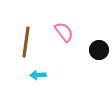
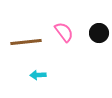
brown line: rotated 76 degrees clockwise
black circle: moved 17 px up
